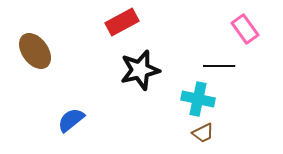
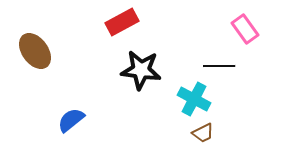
black star: moved 1 px right; rotated 21 degrees clockwise
cyan cross: moved 4 px left; rotated 16 degrees clockwise
